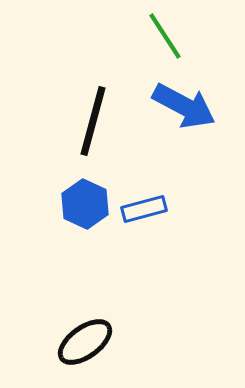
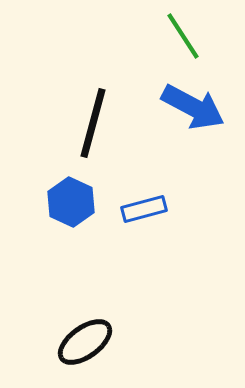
green line: moved 18 px right
blue arrow: moved 9 px right, 1 px down
black line: moved 2 px down
blue hexagon: moved 14 px left, 2 px up
